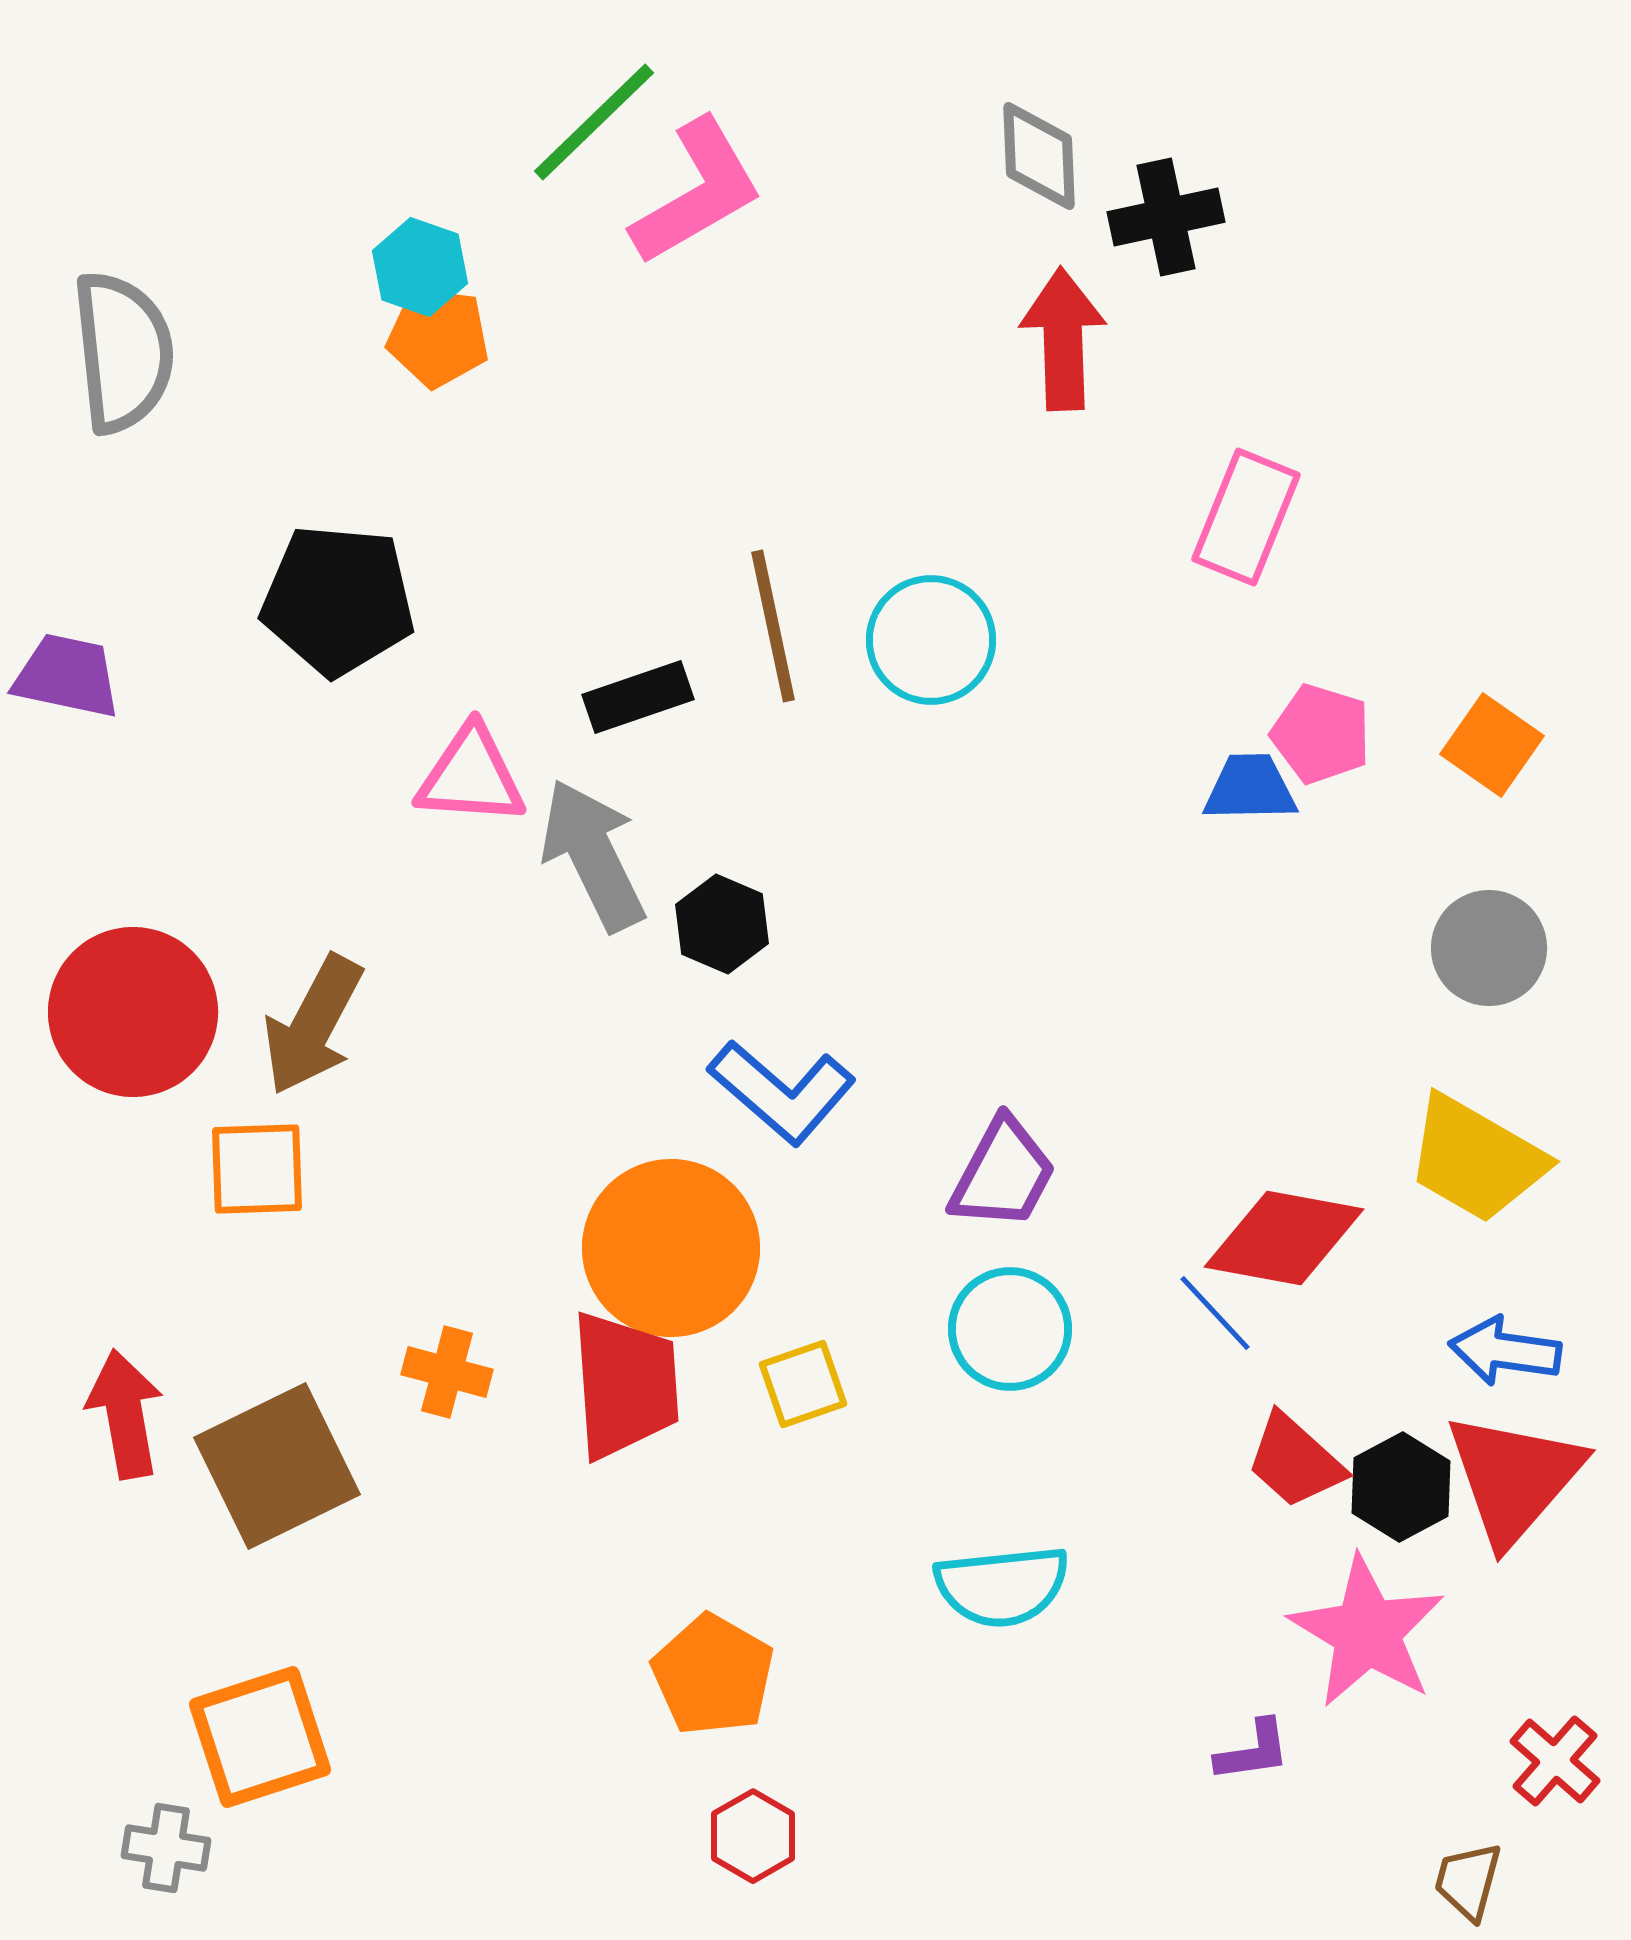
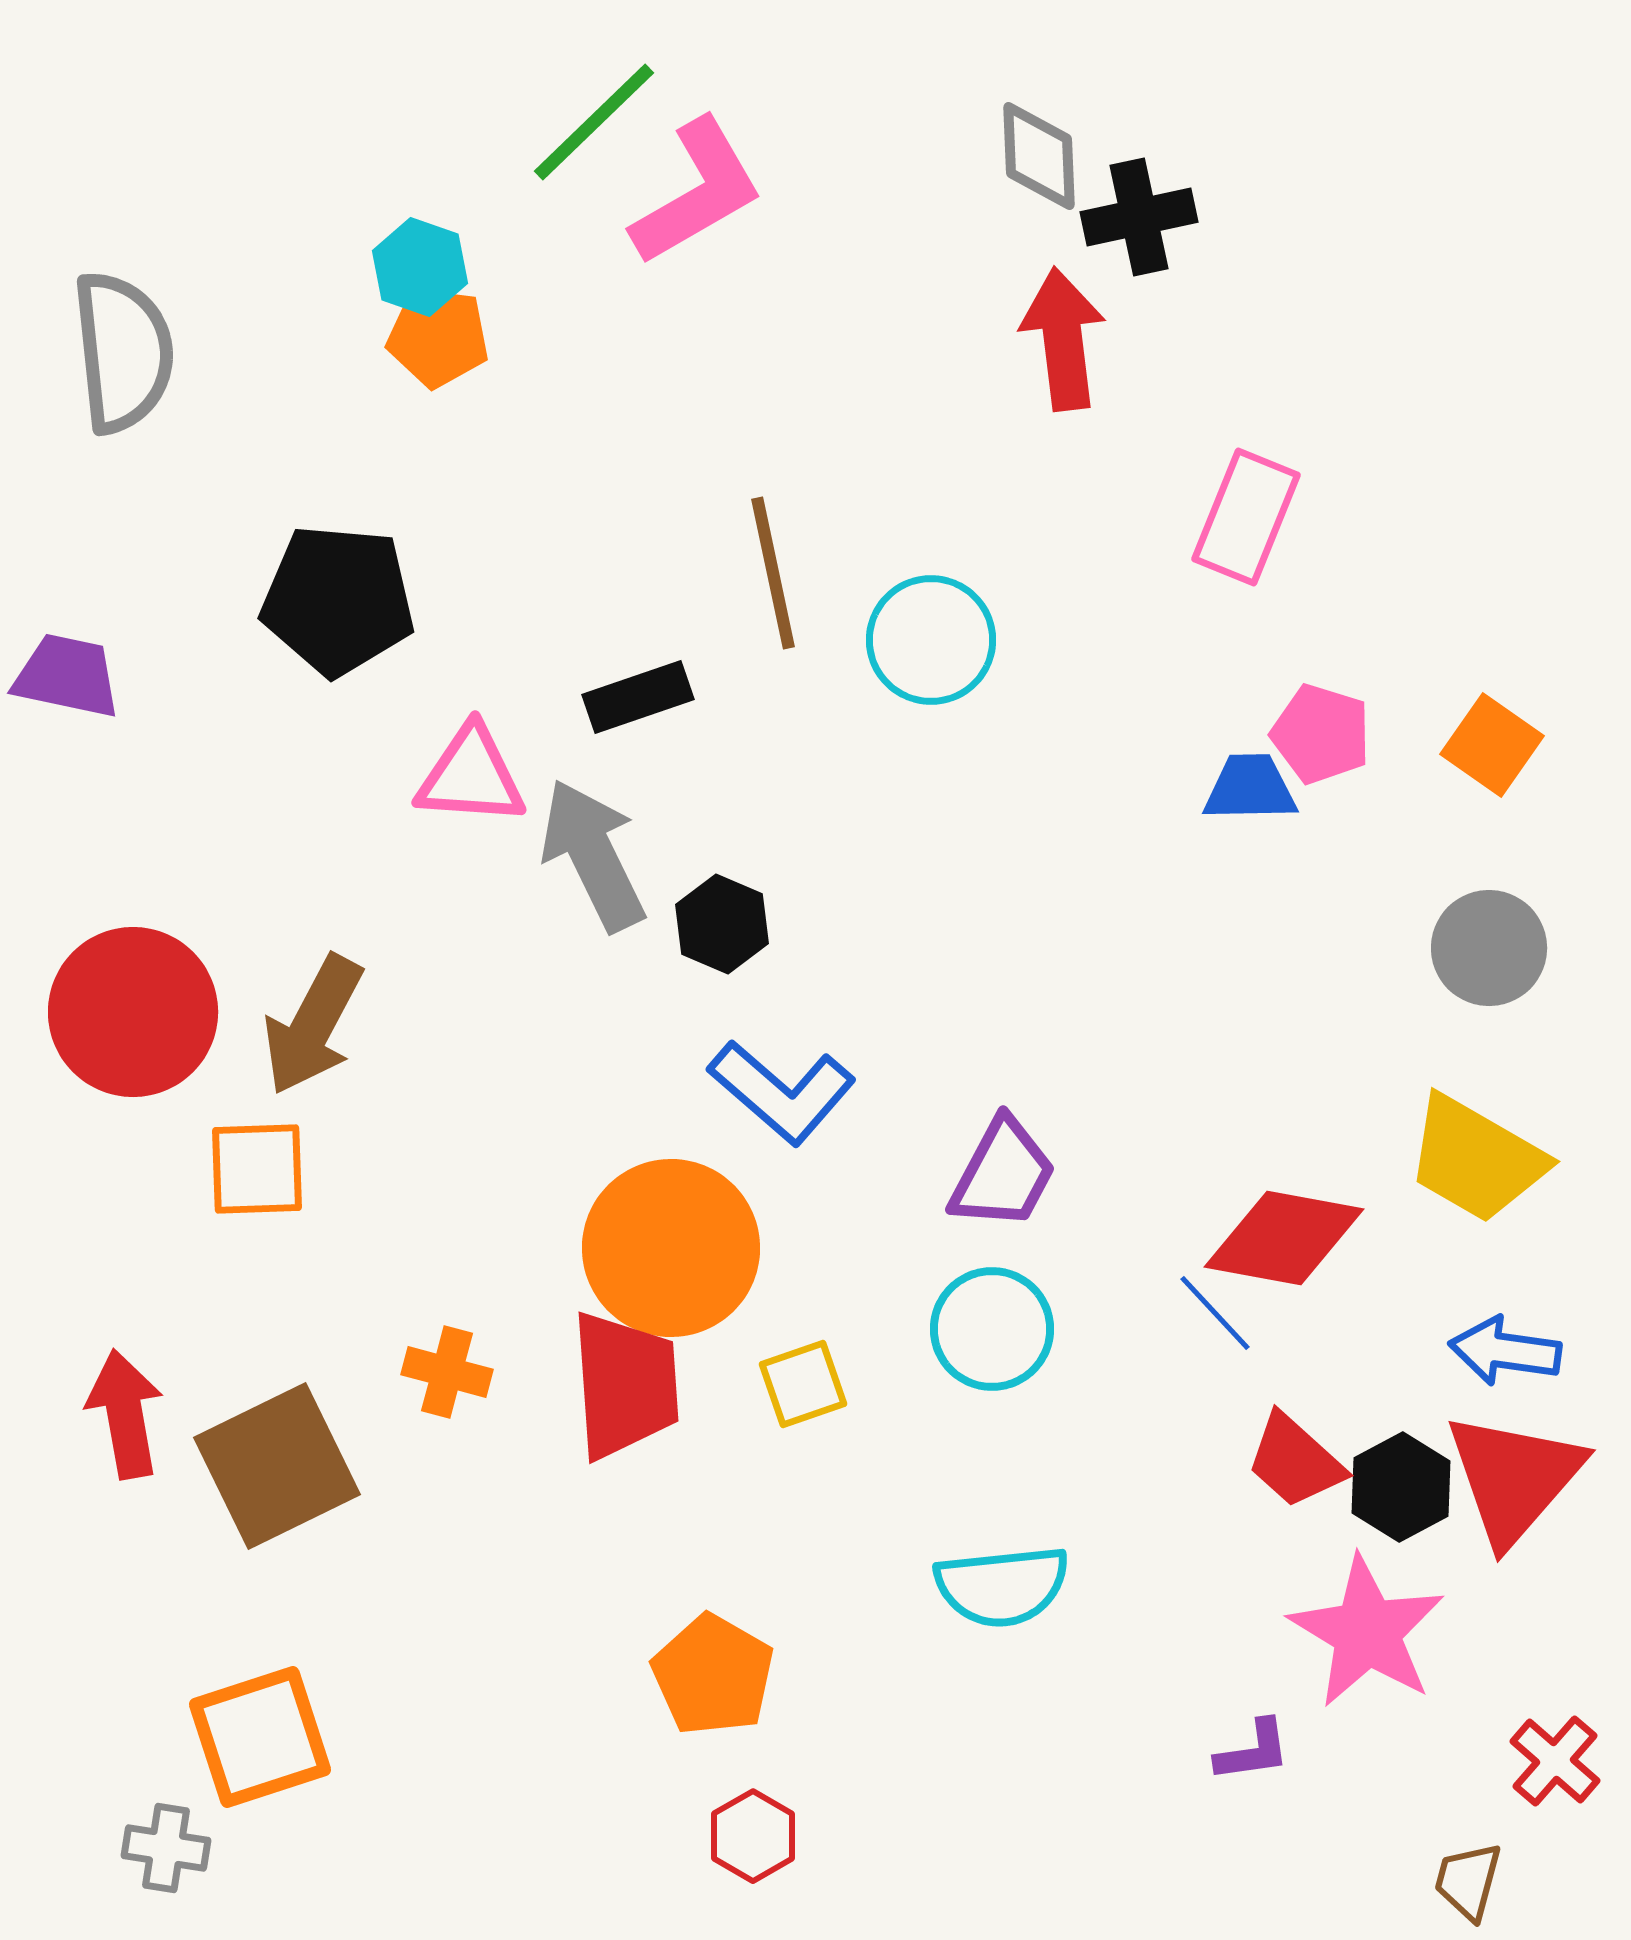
black cross at (1166, 217): moved 27 px left
red arrow at (1063, 339): rotated 5 degrees counterclockwise
brown line at (773, 626): moved 53 px up
cyan circle at (1010, 1329): moved 18 px left
